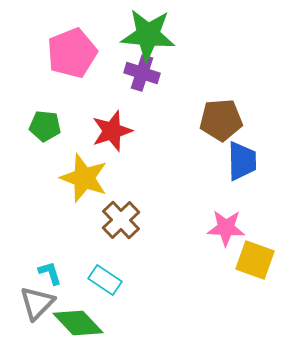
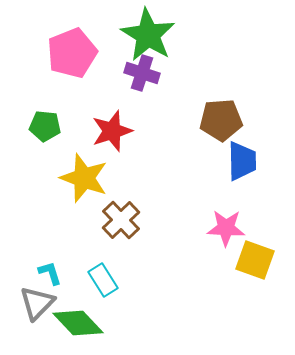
green star: rotated 26 degrees clockwise
cyan rectangle: moved 2 px left; rotated 24 degrees clockwise
